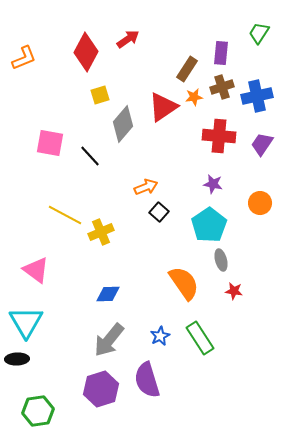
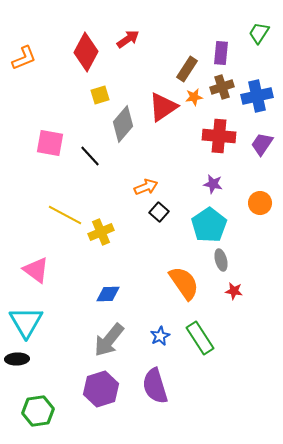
purple semicircle: moved 8 px right, 6 px down
